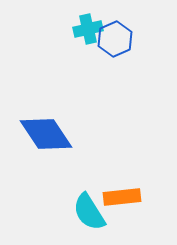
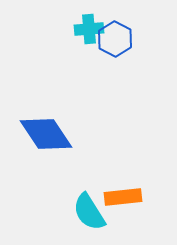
cyan cross: moved 1 px right; rotated 8 degrees clockwise
blue hexagon: rotated 8 degrees counterclockwise
orange rectangle: moved 1 px right
